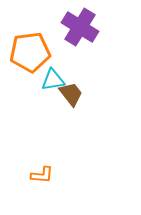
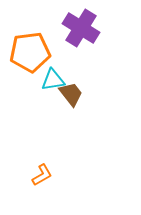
purple cross: moved 1 px right, 1 px down
orange L-shape: rotated 35 degrees counterclockwise
